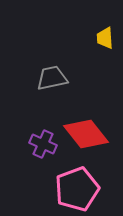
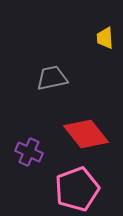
purple cross: moved 14 px left, 8 px down
